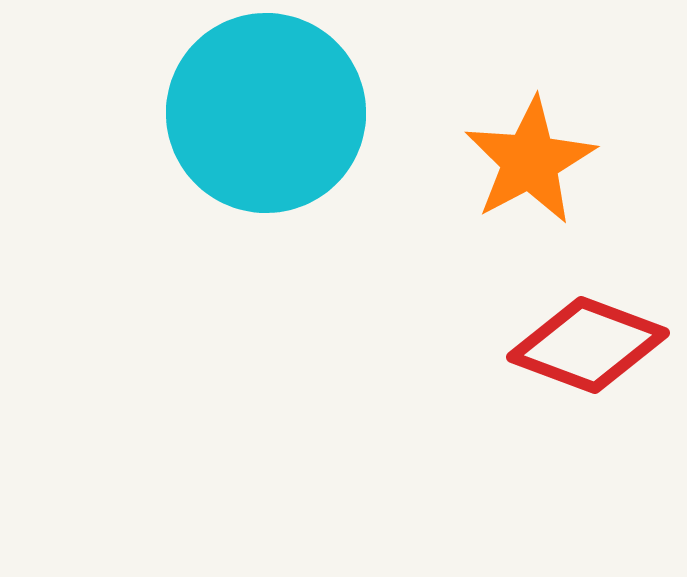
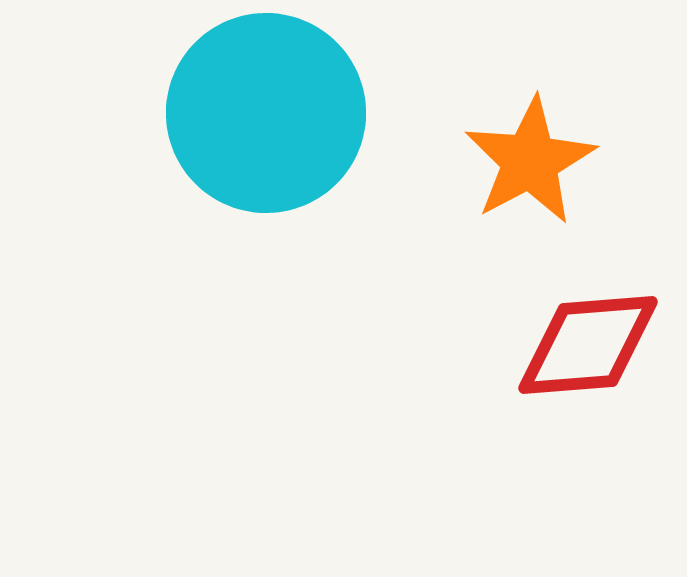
red diamond: rotated 25 degrees counterclockwise
